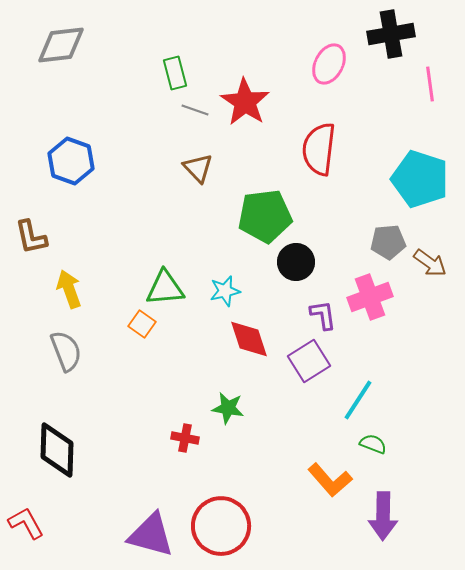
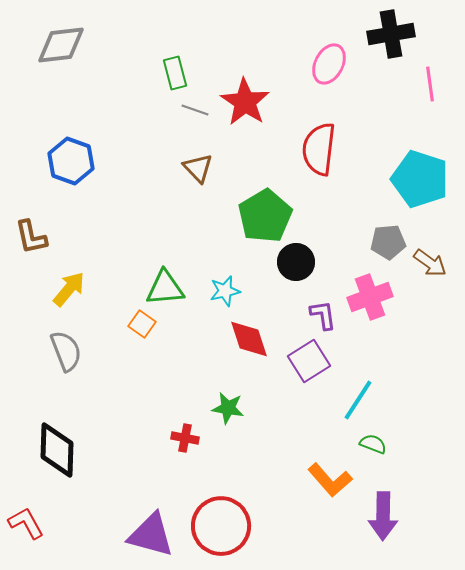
green pentagon: rotated 24 degrees counterclockwise
yellow arrow: rotated 60 degrees clockwise
